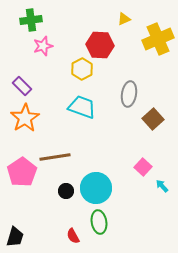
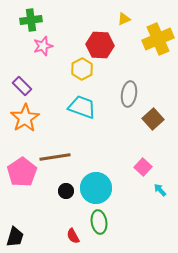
cyan arrow: moved 2 px left, 4 px down
